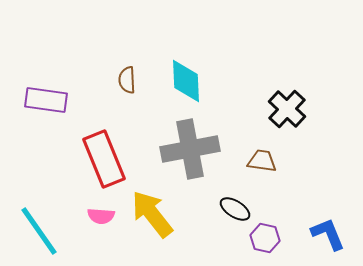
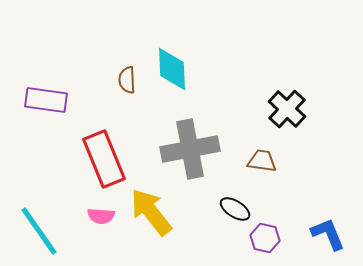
cyan diamond: moved 14 px left, 12 px up
yellow arrow: moved 1 px left, 2 px up
